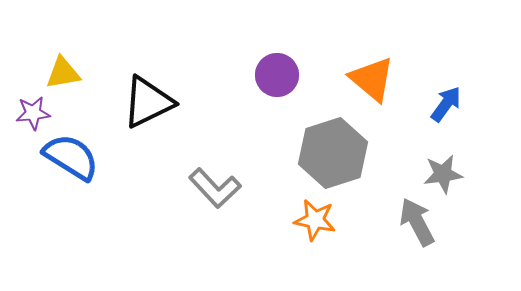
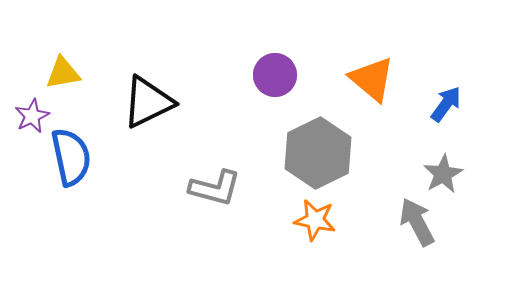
purple circle: moved 2 px left
purple star: moved 1 px left, 3 px down; rotated 20 degrees counterclockwise
gray hexagon: moved 15 px left; rotated 8 degrees counterclockwise
blue semicircle: rotated 46 degrees clockwise
gray star: rotated 21 degrees counterclockwise
gray L-shape: rotated 32 degrees counterclockwise
